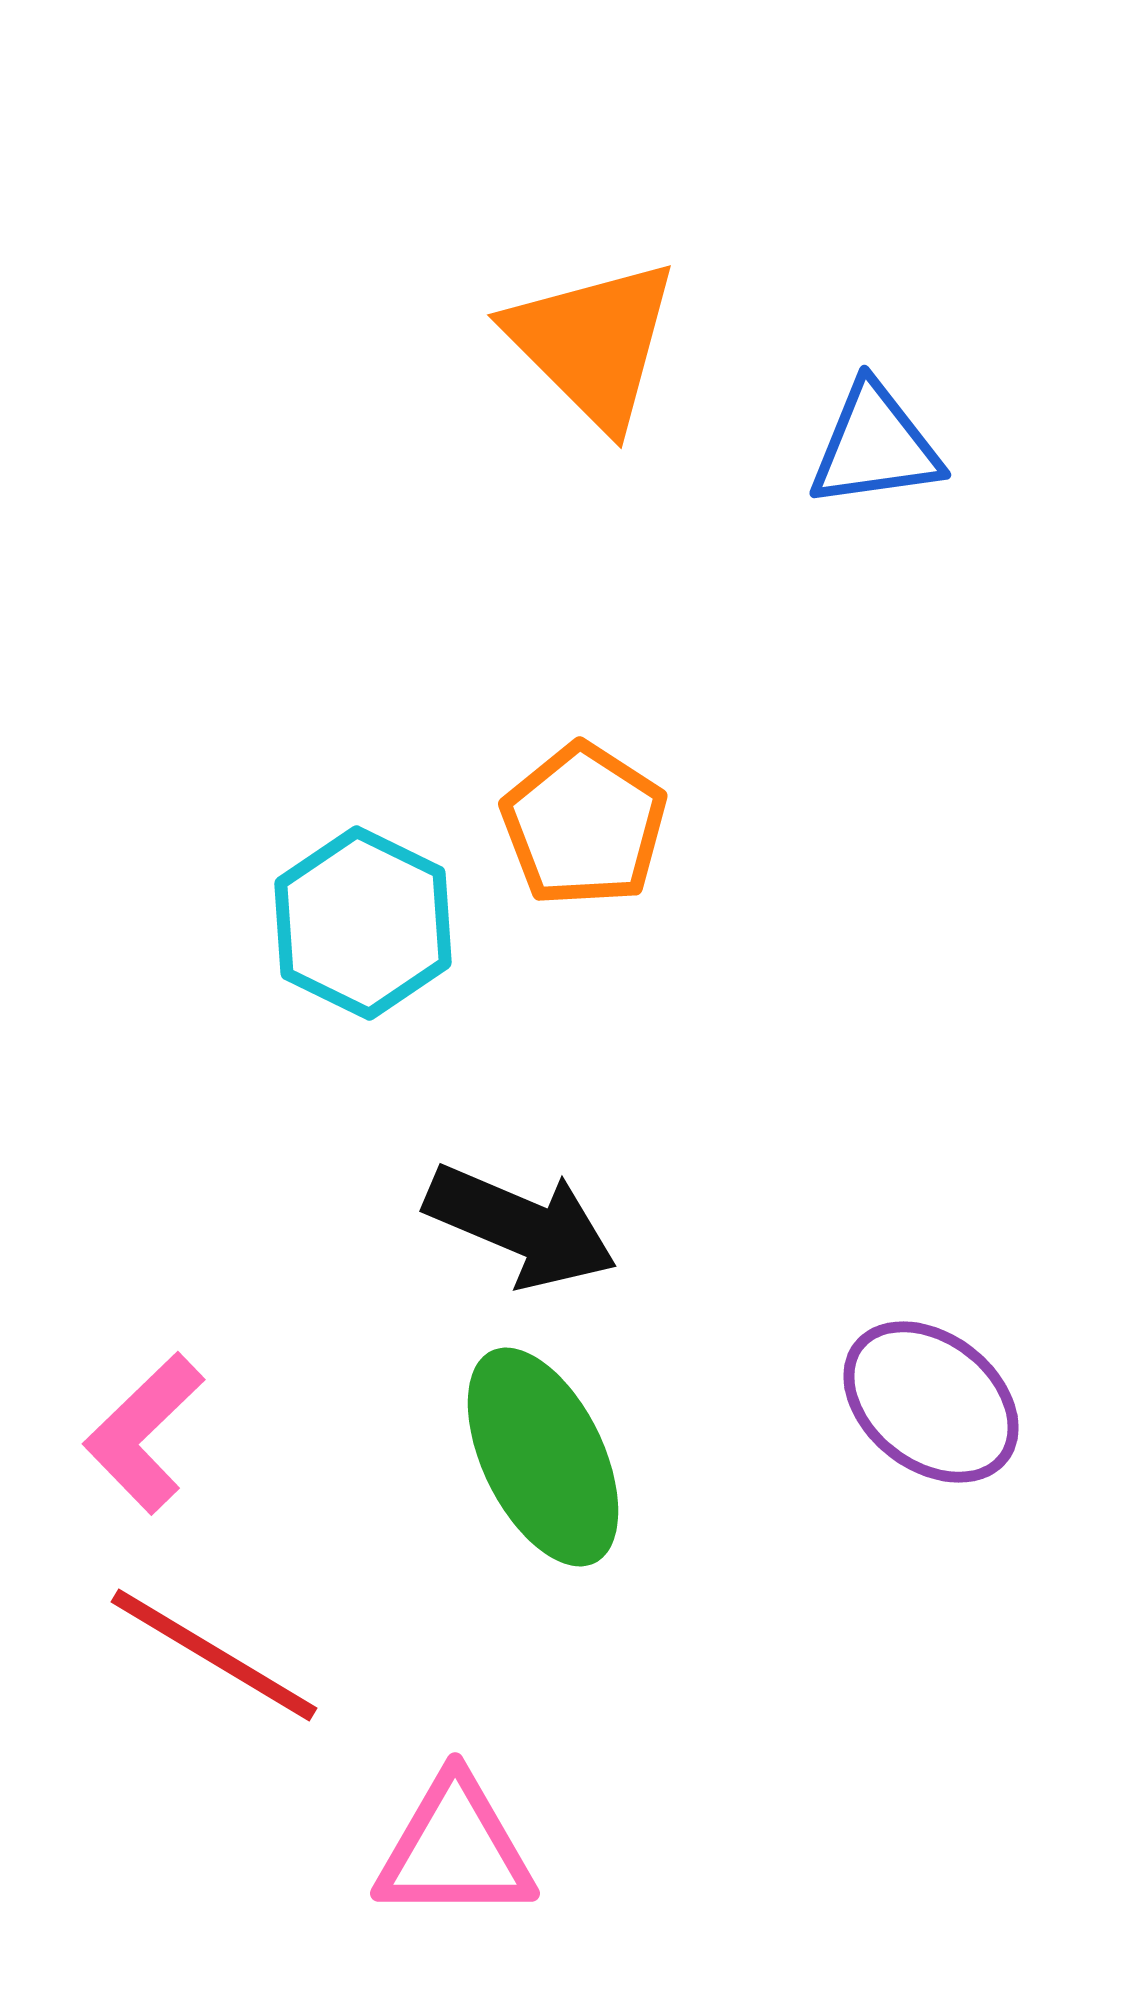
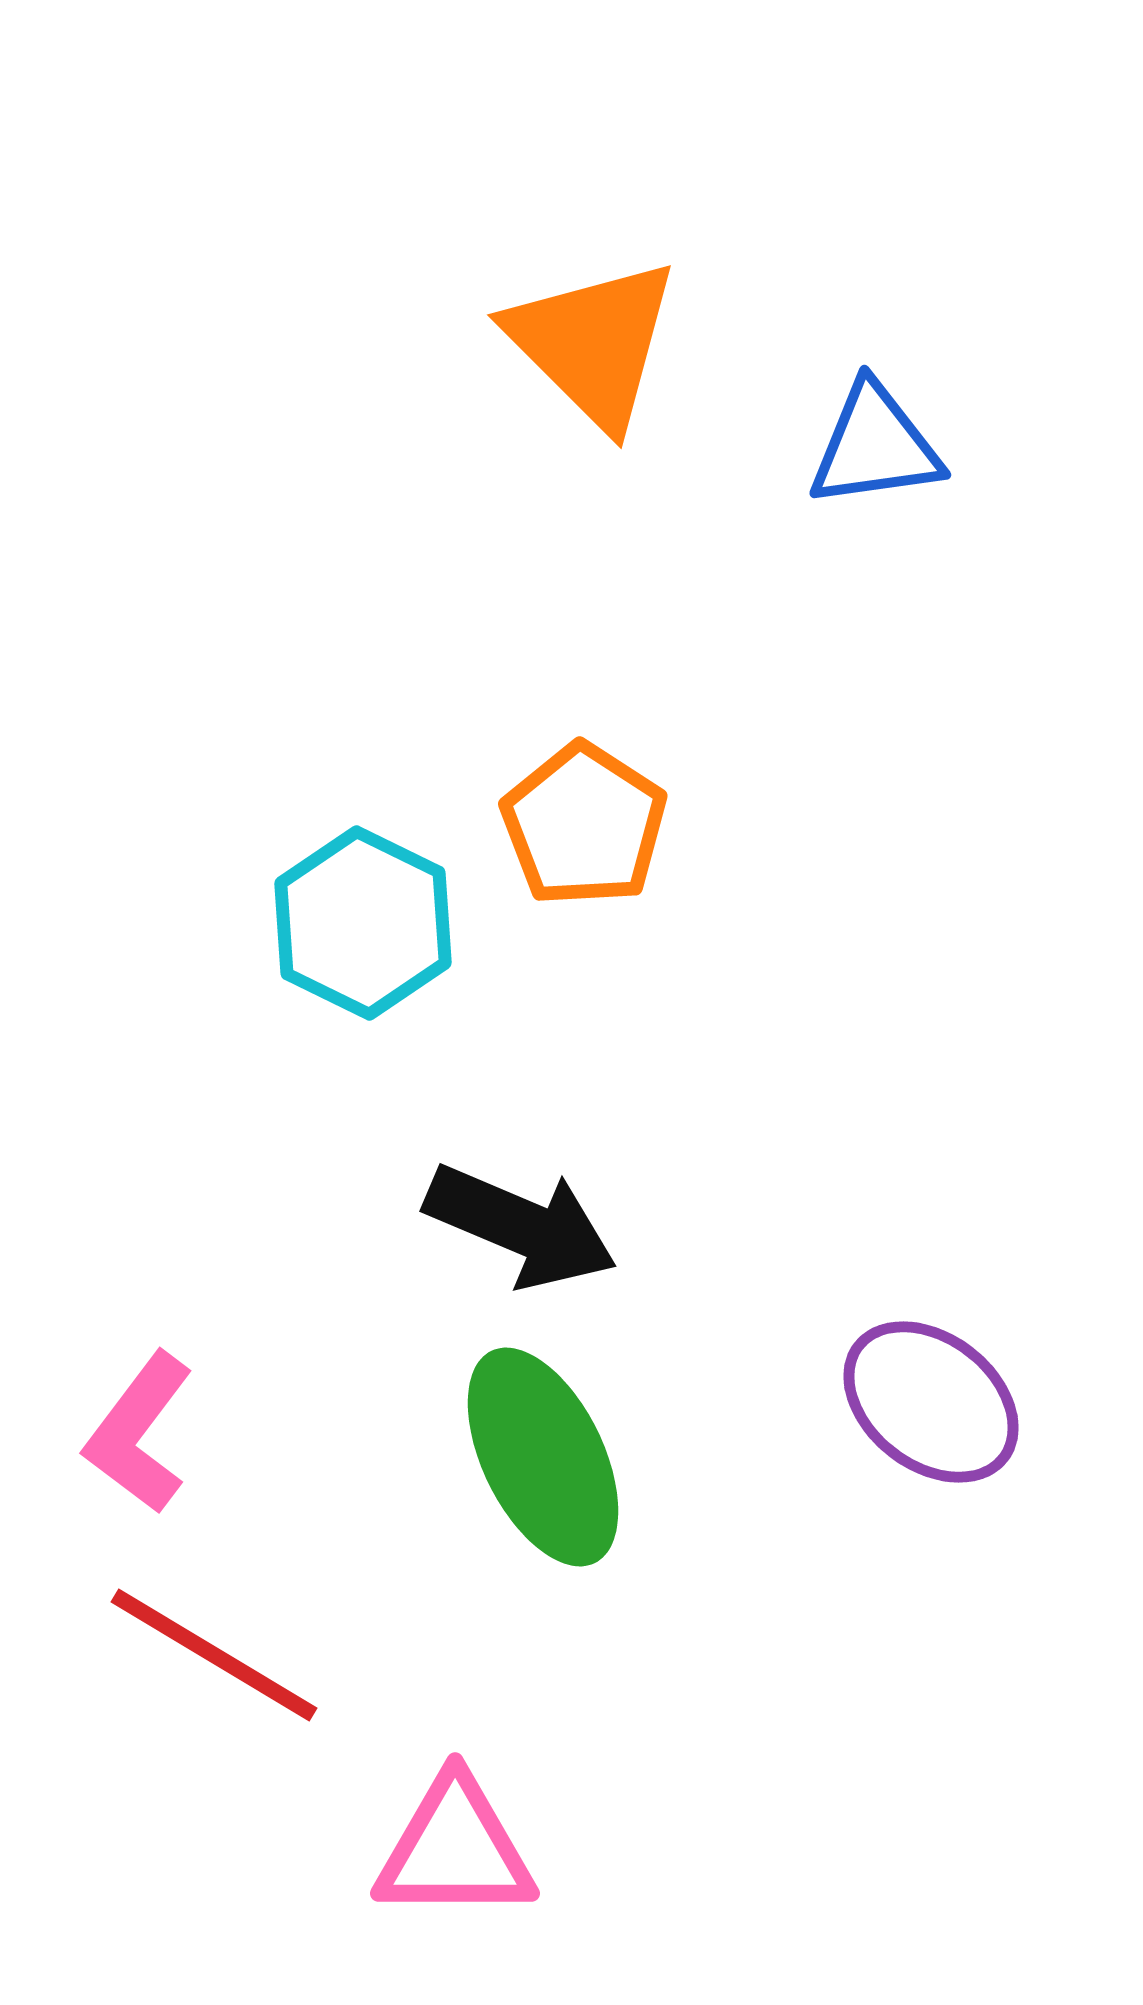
pink L-shape: moved 5 px left; rotated 9 degrees counterclockwise
